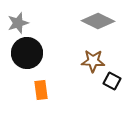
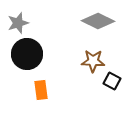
black circle: moved 1 px down
